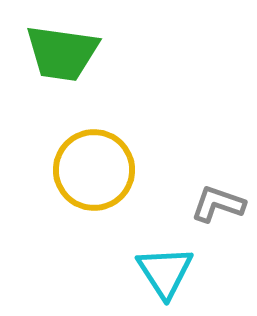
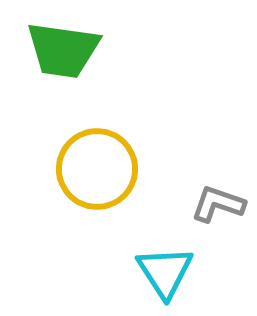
green trapezoid: moved 1 px right, 3 px up
yellow circle: moved 3 px right, 1 px up
